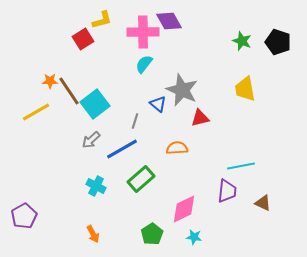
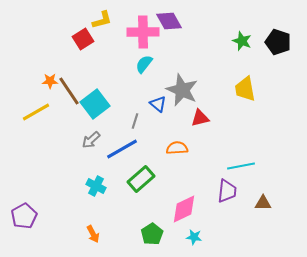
brown triangle: rotated 24 degrees counterclockwise
